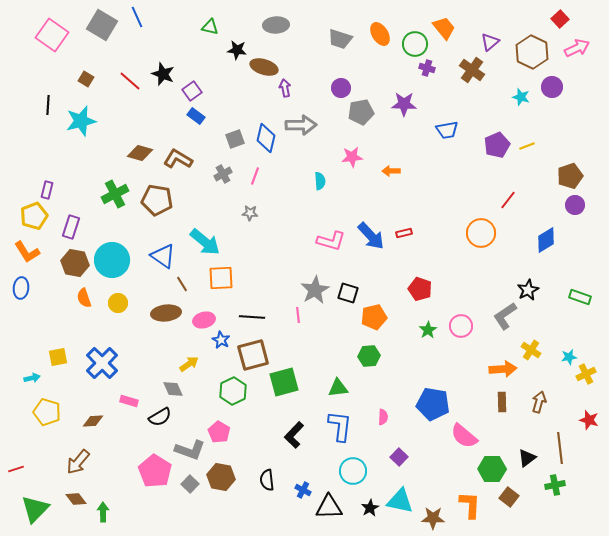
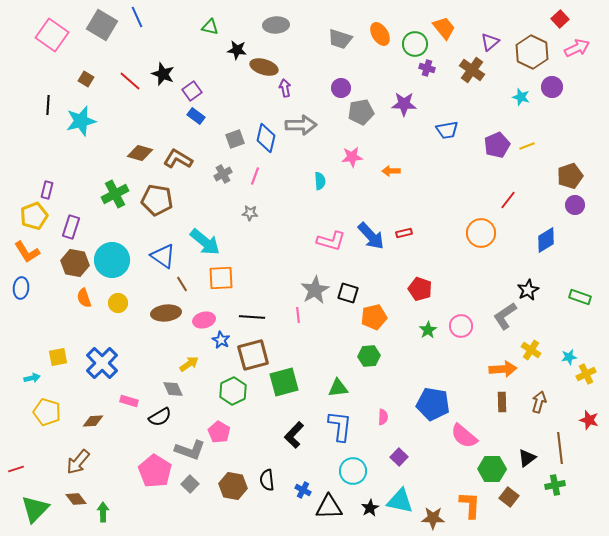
brown hexagon at (221, 477): moved 12 px right, 9 px down
